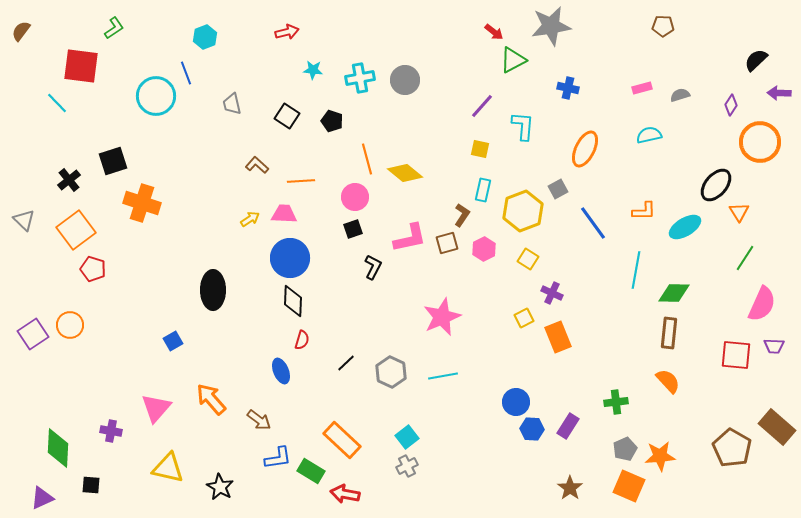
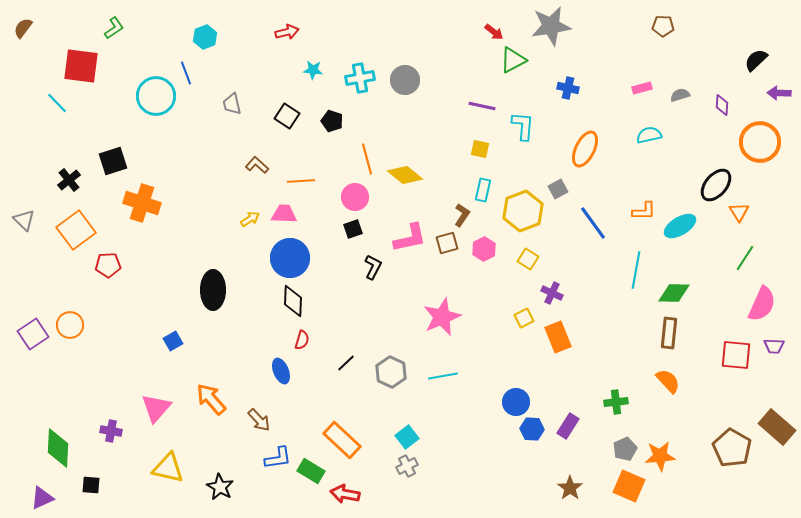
brown semicircle at (21, 31): moved 2 px right, 3 px up
purple diamond at (731, 105): moved 9 px left; rotated 30 degrees counterclockwise
purple line at (482, 106): rotated 60 degrees clockwise
yellow diamond at (405, 173): moved 2 px down
cyan ellipse at (685, 227): moved 5 px left, 1 px up
red pentagon at (93, 269): moved 15 px right, 4 px up; rotated 20 degrees counterclockwise
brown arrow at (259, 420): rotated 10 degrees clockwise
